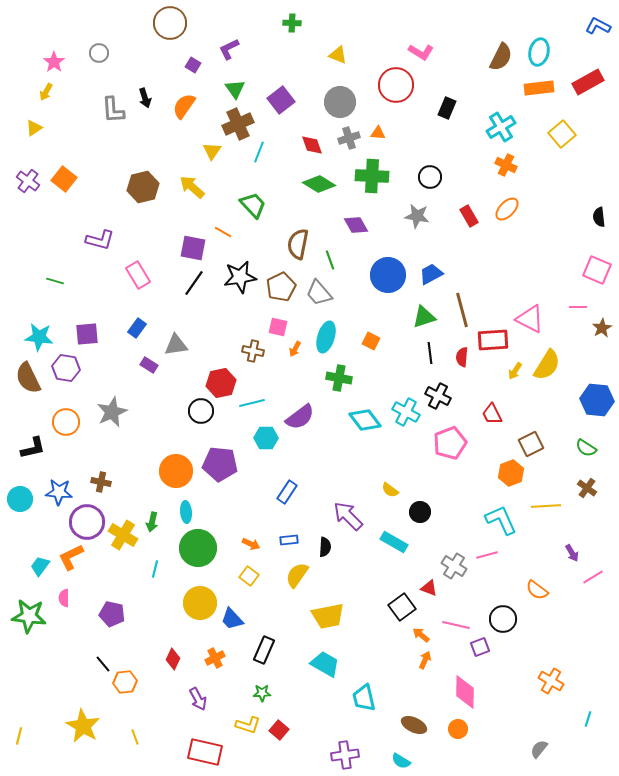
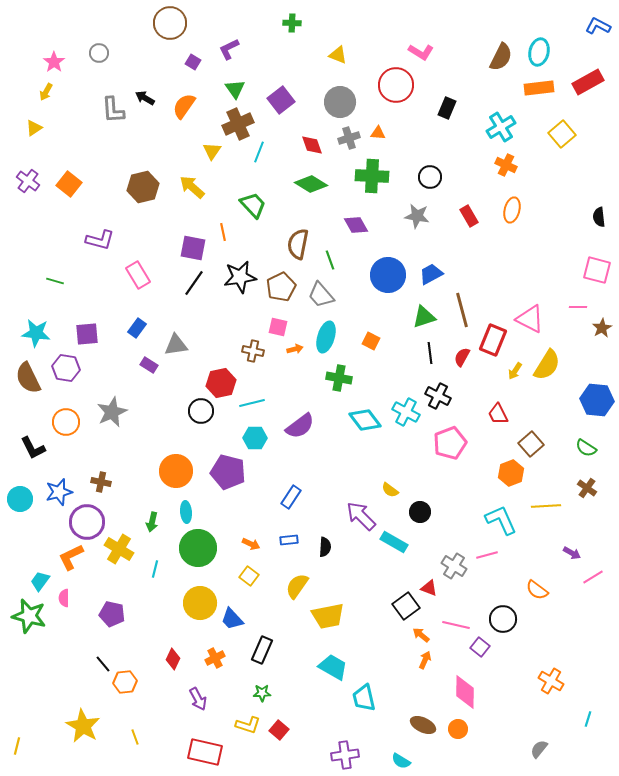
purple square at (193, 65): moved 3 px up
black arrow at (145, 98): rotated 138 degrees clockwise
orange square at (64, 179): moved 5 px right, 5 px down
green diamond at (319, 184): moved 8 px left
orange ellipse at (507, 209): moved 5 px right, 1 px down; rotated 30 degrees counterclockwise
orange line at (223, 232): rotated 48 degrees clockwise
pink square at (597, 270): rotated 8 degrees counterclockwise
gray trapezoid at (319, 293): moved 2 px right, 2 px down
cyan star at (39, 337): moved 3 px left, 4 px up
red rectangle at (493, 340): rotated 64 degrees counterclockwise
orange arrow at (295, 349): rotated 133 degrees counterclockwise
red semicircle at (462, 357): rotated 24 degrees clockwise
red trapezoid at (492, 414): moved 6 px right
purple semicircle at (300, 417): moved 9 px down
cyan hexagon at (266, 438): moved 11 px left
brown square at (531, 444): rotated 15 degrees counterclockwise
black L-shape at (33, 448): rotated 76 degrees clockwise
purple pentagon at (220, 464): moved 8 px right, 8 px down; rotated 8 degrees clockwise
blue star at (59, 492): rotated 20 degrees counterclockwise
blue rectangle at (287, 492): moved 4 px right, 5 px down
purple arrow at (348, 516): moved 13 px right
yellow cross at (123, 535): moved 4 px left, 14 px down
purple arrow at (572, 553): rotated 30 degrees counterclockwise
cyan trapezoid at (40, 566): moved 15 px down
yellow semicircle at (297, 575): moved 11 px down
black square at (402, 607): moved 4 px right, 1 px up
green star at (29, 616): rotated 8 degrees clockwise
purple square at (480, 647): rotated 30 degrees counterclockwise
black rectangle at (264, 650): moved 2 px left
cyan trapezoid at (325, 664): moved 8 px right, 3 px down
brown ellipse at (414, 725): moved 9 px right
yellow line at (19, 736): moved 2 px left, 10 px down
